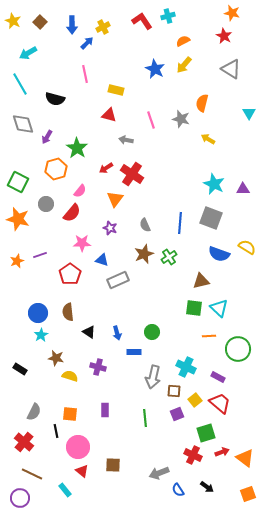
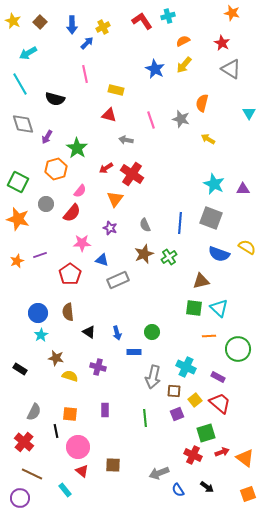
red star at (224, 36): moved 2 px left, 7 px down
